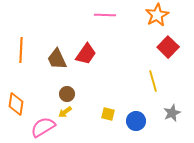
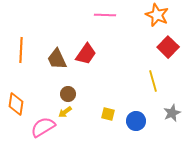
orange star: rotated 20 degrees counterclockwise
brown circle: moved 1 px right
